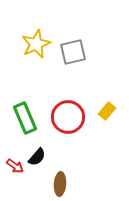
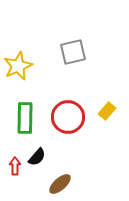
yellow star: moved 18 px left, 22 px down
green rectangle: rotated 24 degrees clockwise
red arrow: rotated 126 degrees counterclockwise
brown ellipse: rotated 45 degrees clockwise
